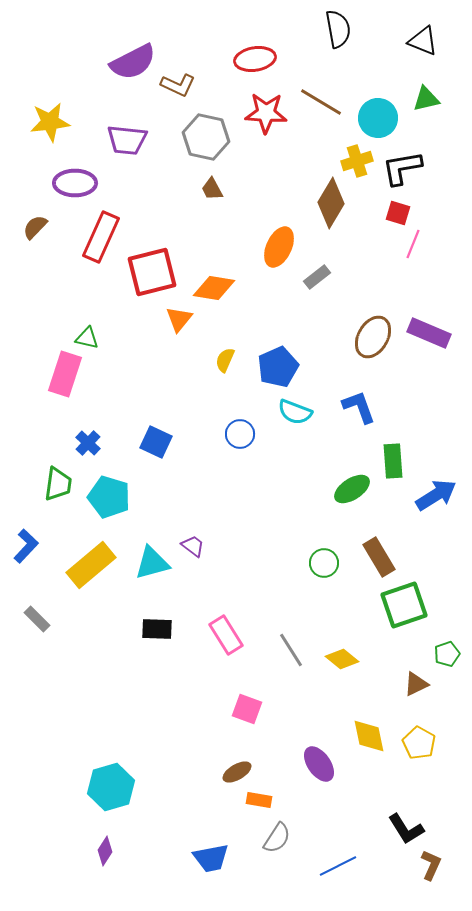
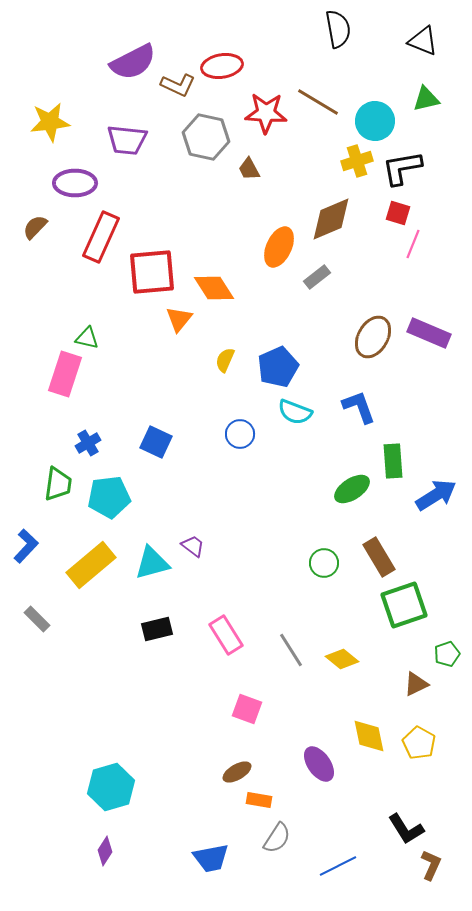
red ellipse at (255, 59): moved 33 px left, 7 px down
brown line at (321, 102): moved 3 px left
cyan circle at (378, 118): moved 3 px left, 3 px down
brown trapezoid at (212, 189): moved 37 px right, 20 px up
brown diamond at (331, 203): moved 16 px down; rotated 36 degrees clockwise
red square at (152, 272): rotated 9 degrees clockwise
orange diamond at (214, 288): rotated 48 degrees clockwise
blue cross at (88, 443): rotated 15 degrees clockwise
cyan pentagon at (109, 497): rotated 24 degrees counterclockwise
black rectangle at (157, 629): rotated 16 degrees counterclockwise
